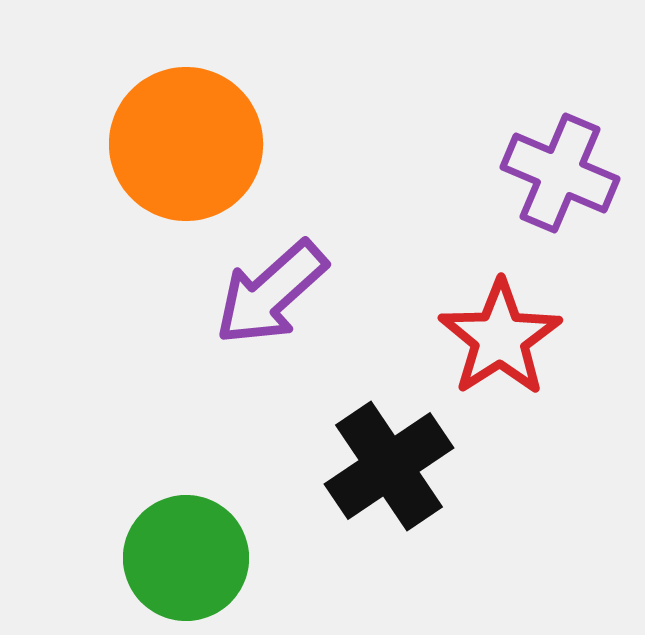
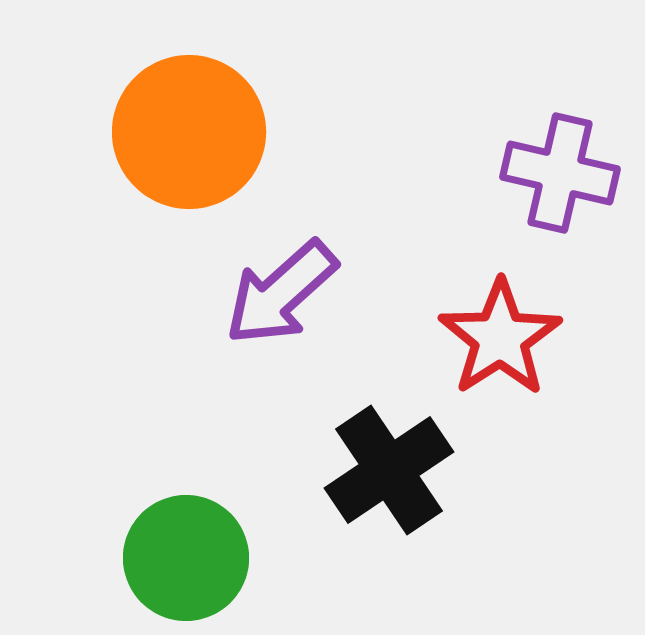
orange circle: moved 3 px right, 12 px up
purple cross: rotated 10 degrees counterclockwise
purple arrow: moved 10 px right
black cross: moved 4 px down
